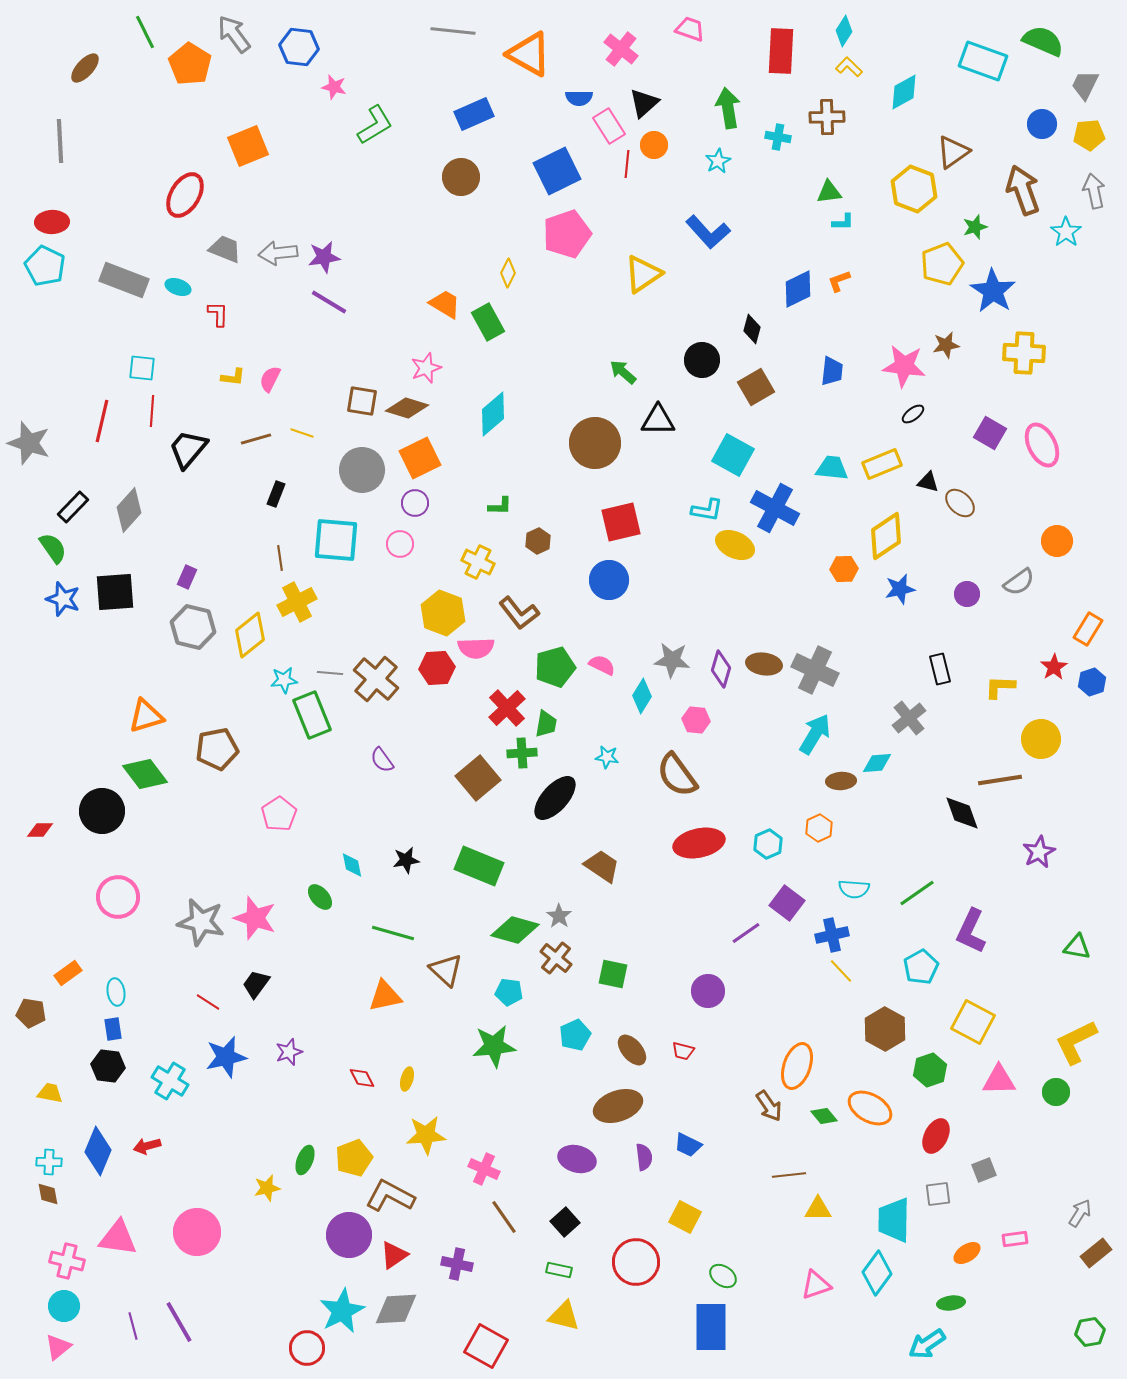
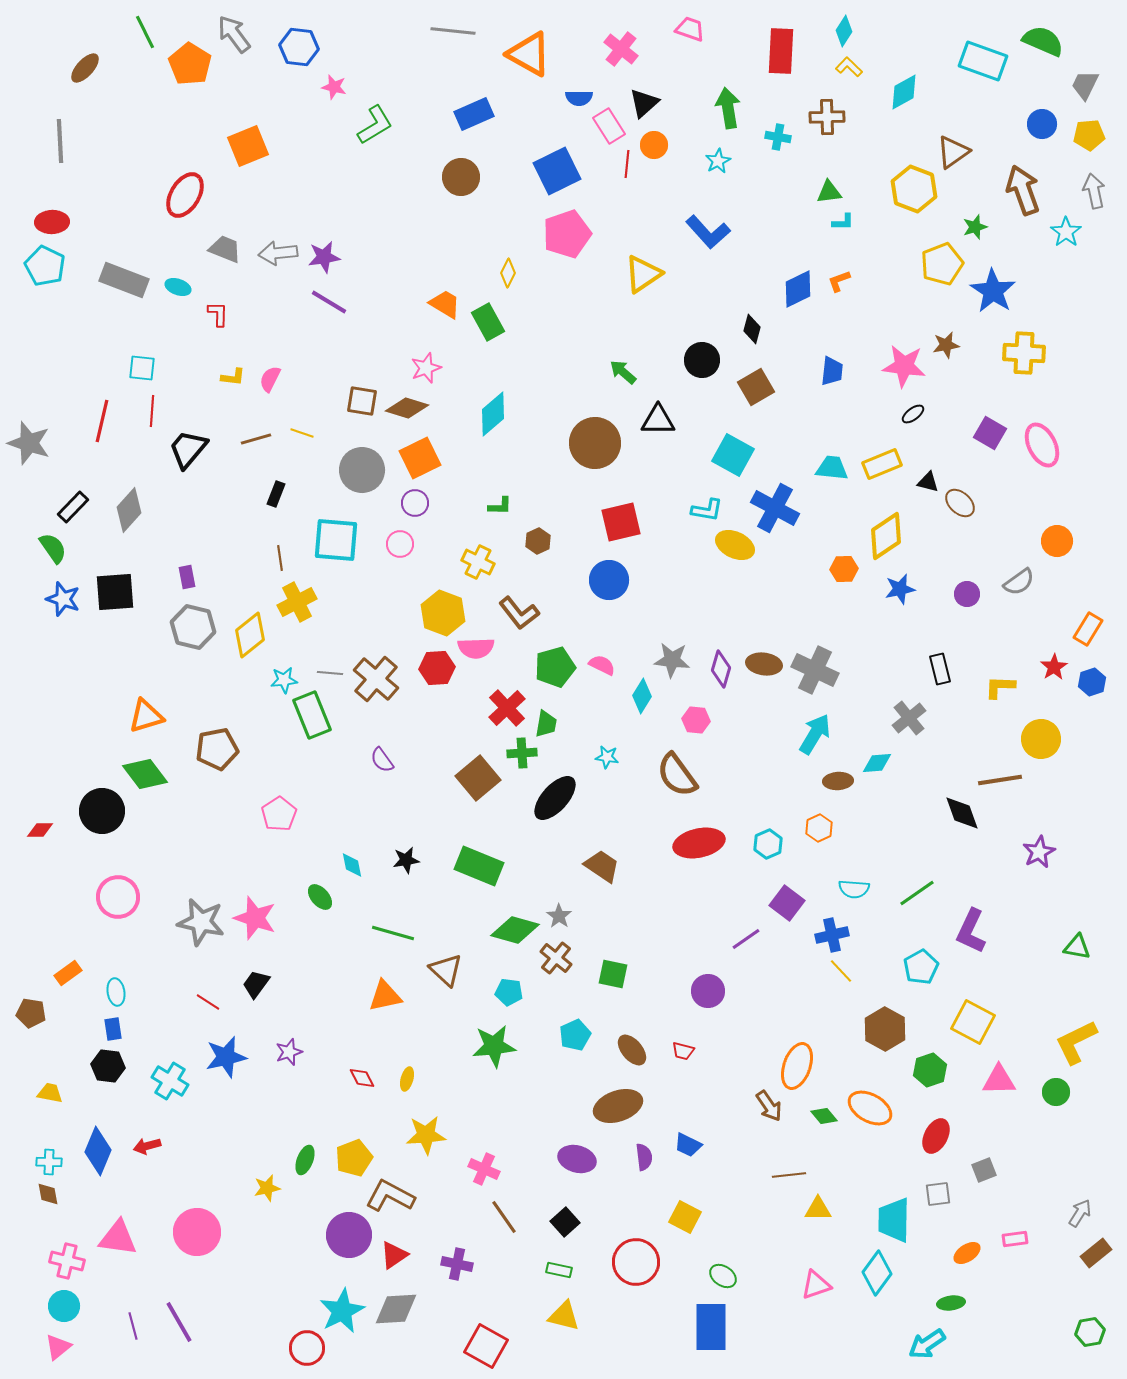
purple rectangle at (187, 577): rotated 35 degrees counterclockwise
brown ellipse at (841, 781): moved 3 px left
purple line at (746, 933): moved 6 px down
